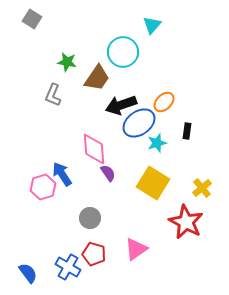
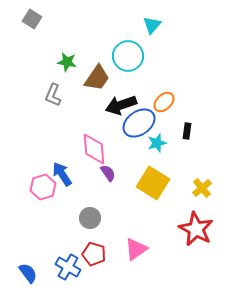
cyan circle: moved 5 px right, 4 px down
red star: moved 10 px right, 7 px down
